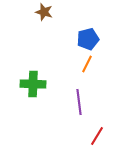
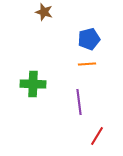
blue pentagon: moved 1 px right
orange line: rotated 60 degrees clockwise
